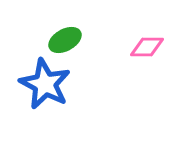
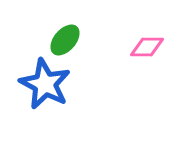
green ellipse: rotated 20 degrees counterclockwise
